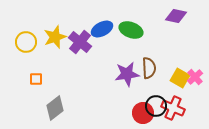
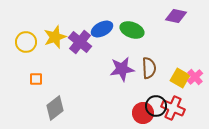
green ellipse: moved 1 px right
purple star: moved 5 px left, 5 px up
